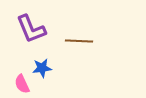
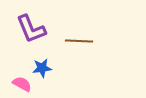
pink semicircle: rotated 144 degrees clockwise
